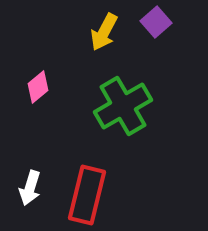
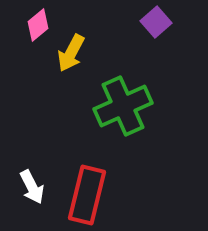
yellow arrow: moved 33 px left, 21 px down
pink diamond: moved 62 px up
green cross: rotated 6 degrees clockwise
white arrow: moved 2 px right, 1 px up; rotated 44 degrees counterclockwise
